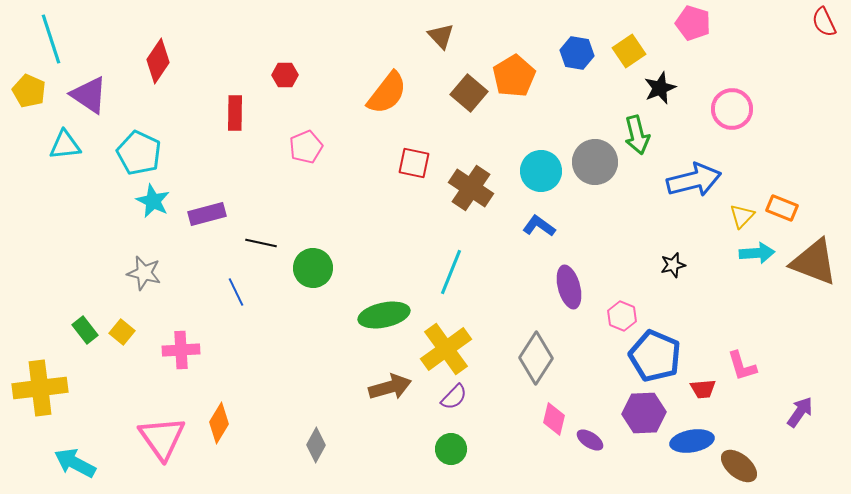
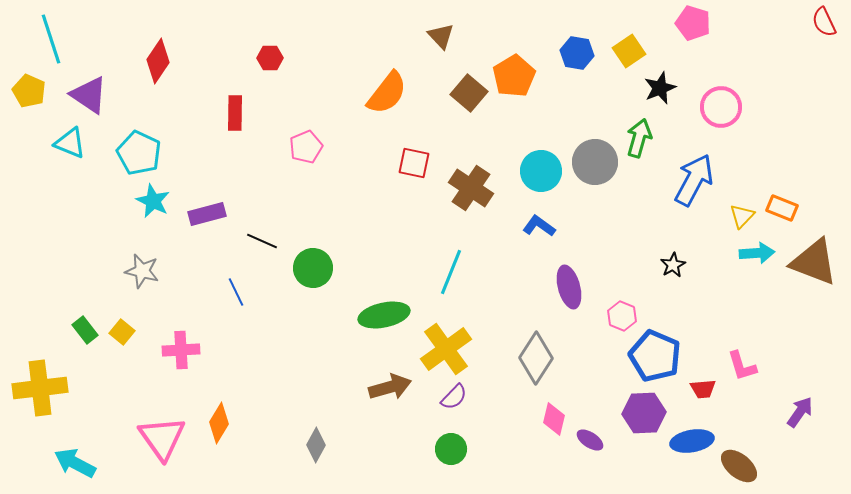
red hexagon at (285, 75): moved 15 px left, 17 px up
pink circle at (732, 109): moved 11 px left, 2 px up
green arrow at (637, 135): moved 2 px right, 3 px down; rotated 150 degrees counterclockwise
cyan triangle at (65, 145): moved 5 px right, 2 px up; rotated 28 degrees clockwise
blue arrow at (694, 180): rotated 48 degrees counterclockwise
black line at (261, 243): moved 1 px right, 2 px up; rotated 12 degrees clockwise
black star at (673, 265): rotated 15 degrees counterclockwise
gray star at (144, 273): moved 2 px left, 2 px up
